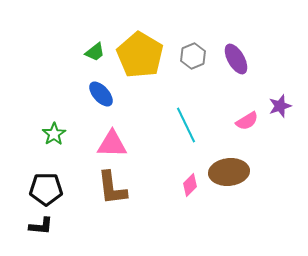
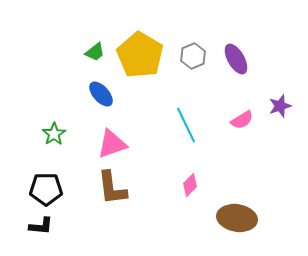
pink semicircle: moved 5 px left, 1 px up
pink triangle: rotated 20 degrees counterclockwise
brown ellipse: moved 8 px right, 46 px down; rotated 15 degrees clockwise
